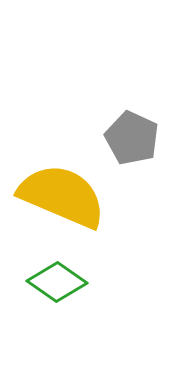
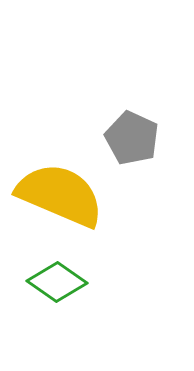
yellow semicircle: moved 2 px left, 1 px up
